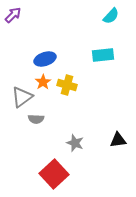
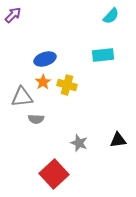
gray triangle: rotated 30 degrees clockwise
gray star: moved 4 px right
